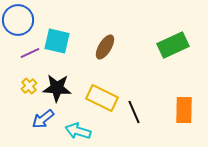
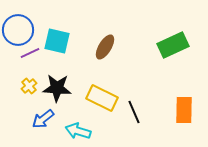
blue circle: moved 10 px down
